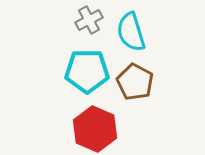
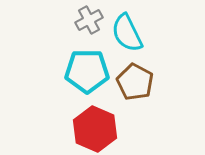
cyan semicircle: moved 4 px left, 1 px down; rotated 9 degrees counterclockwise
